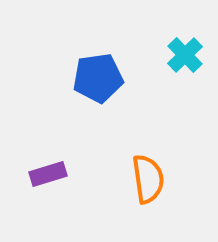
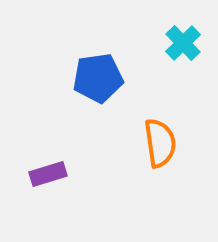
cyan cross: moved 2 px left, 12 px up
orange semicircle: moved 12 px right, 36 px up
